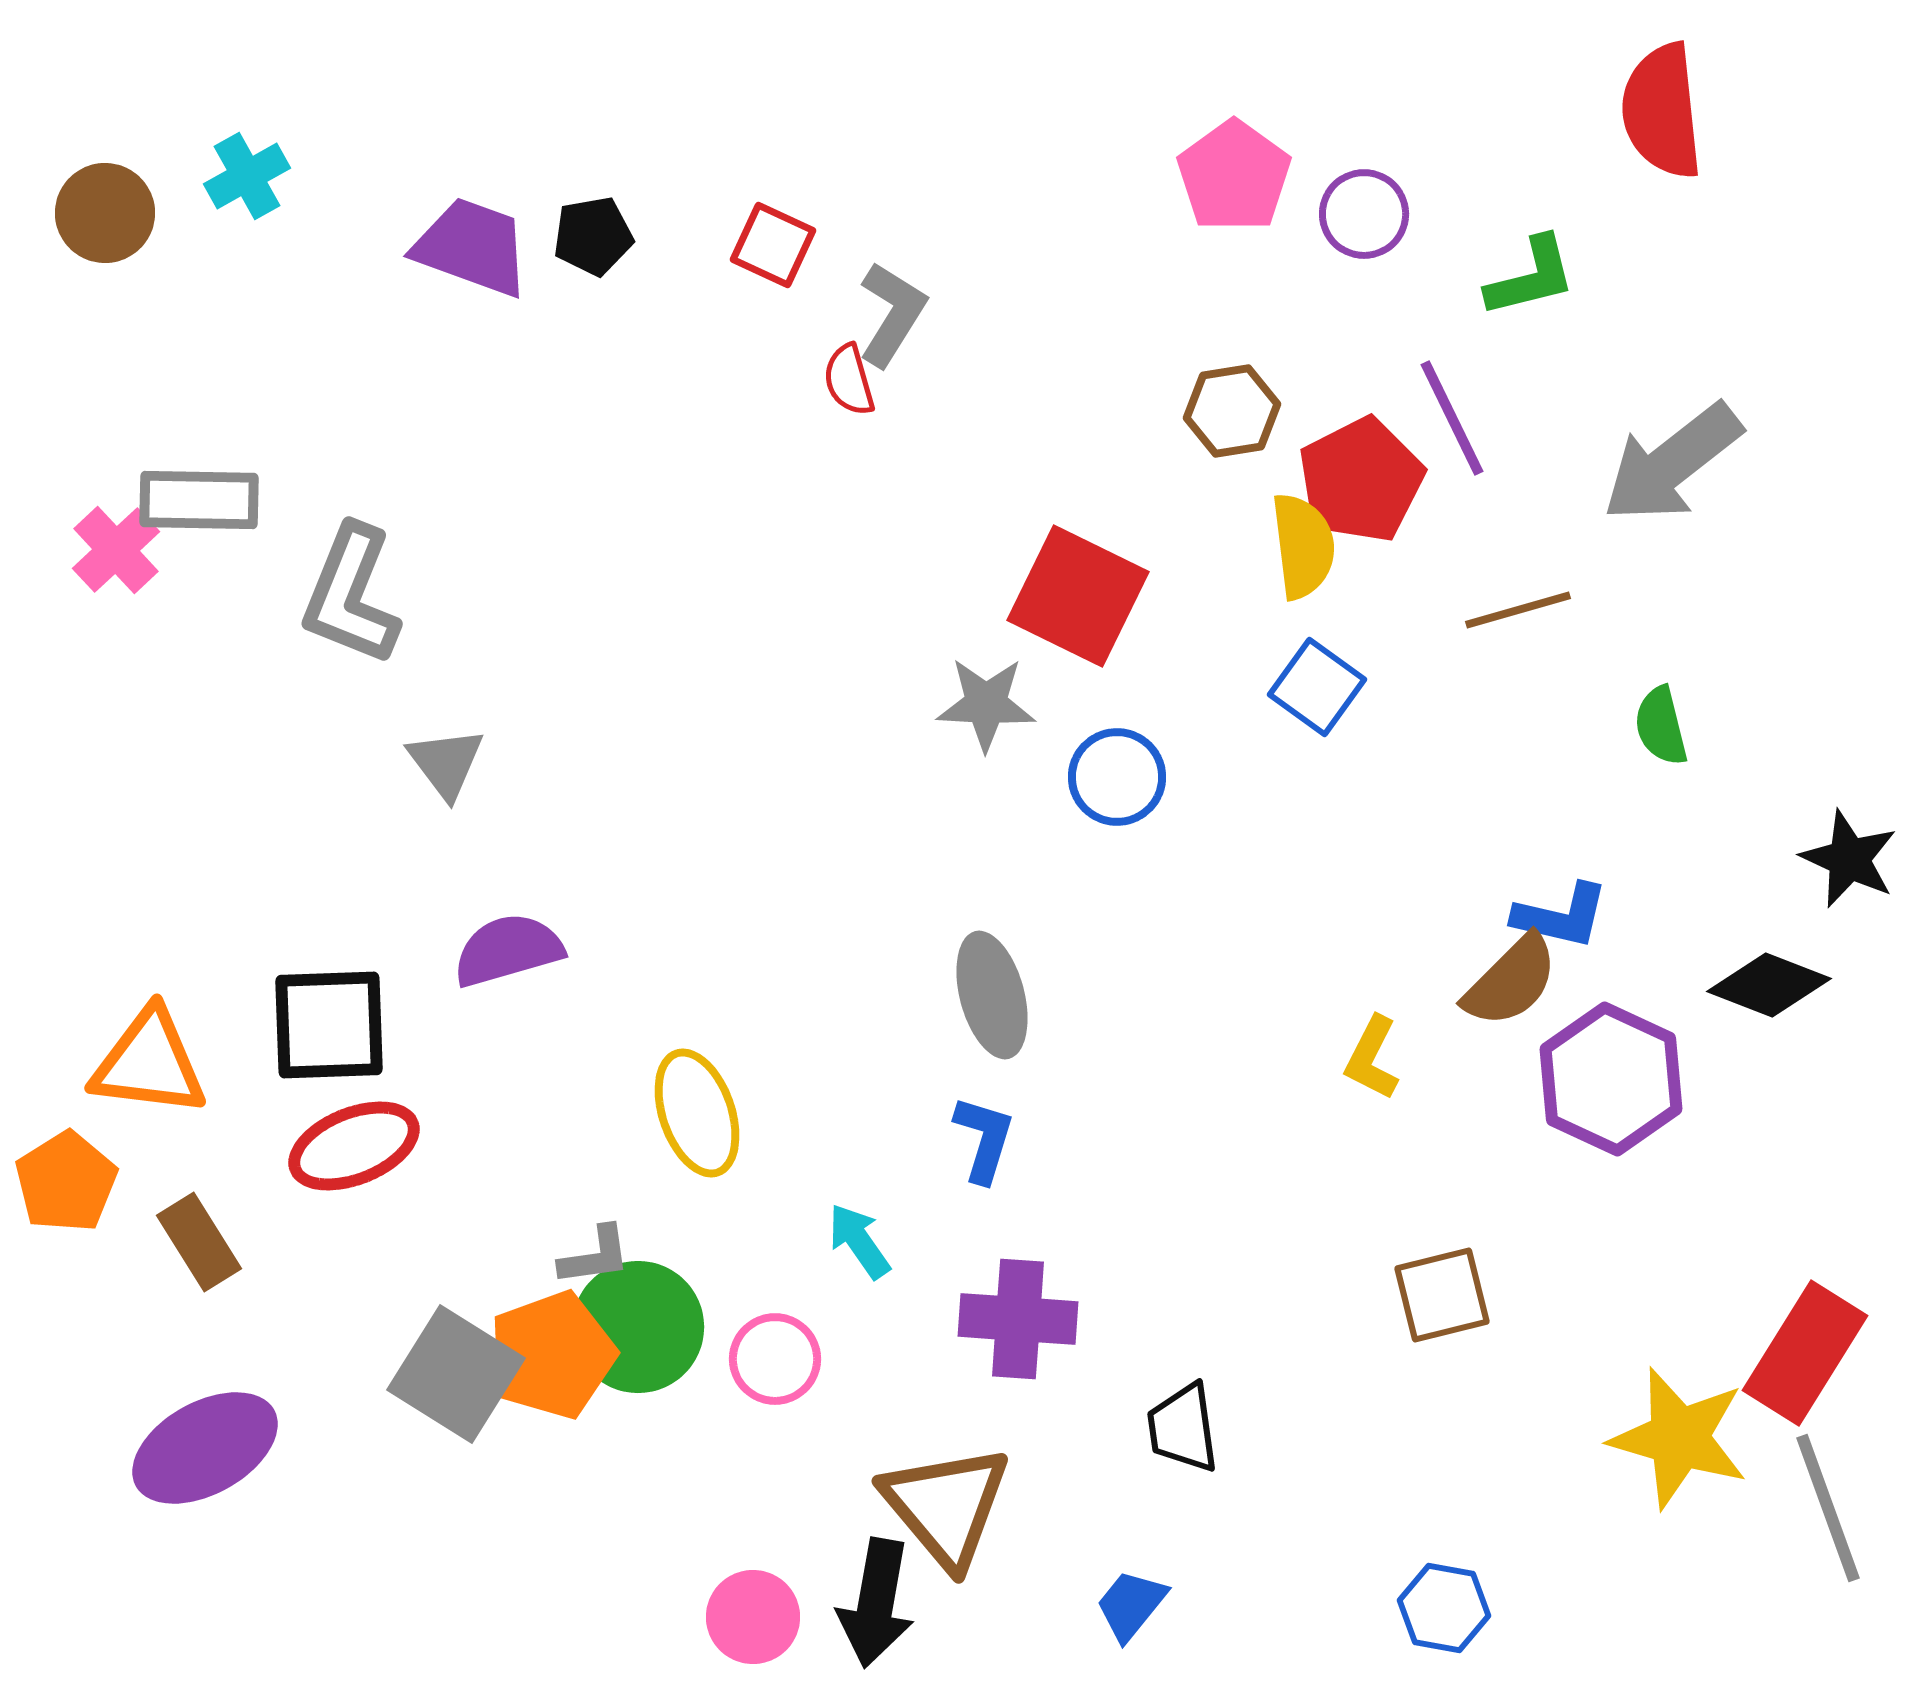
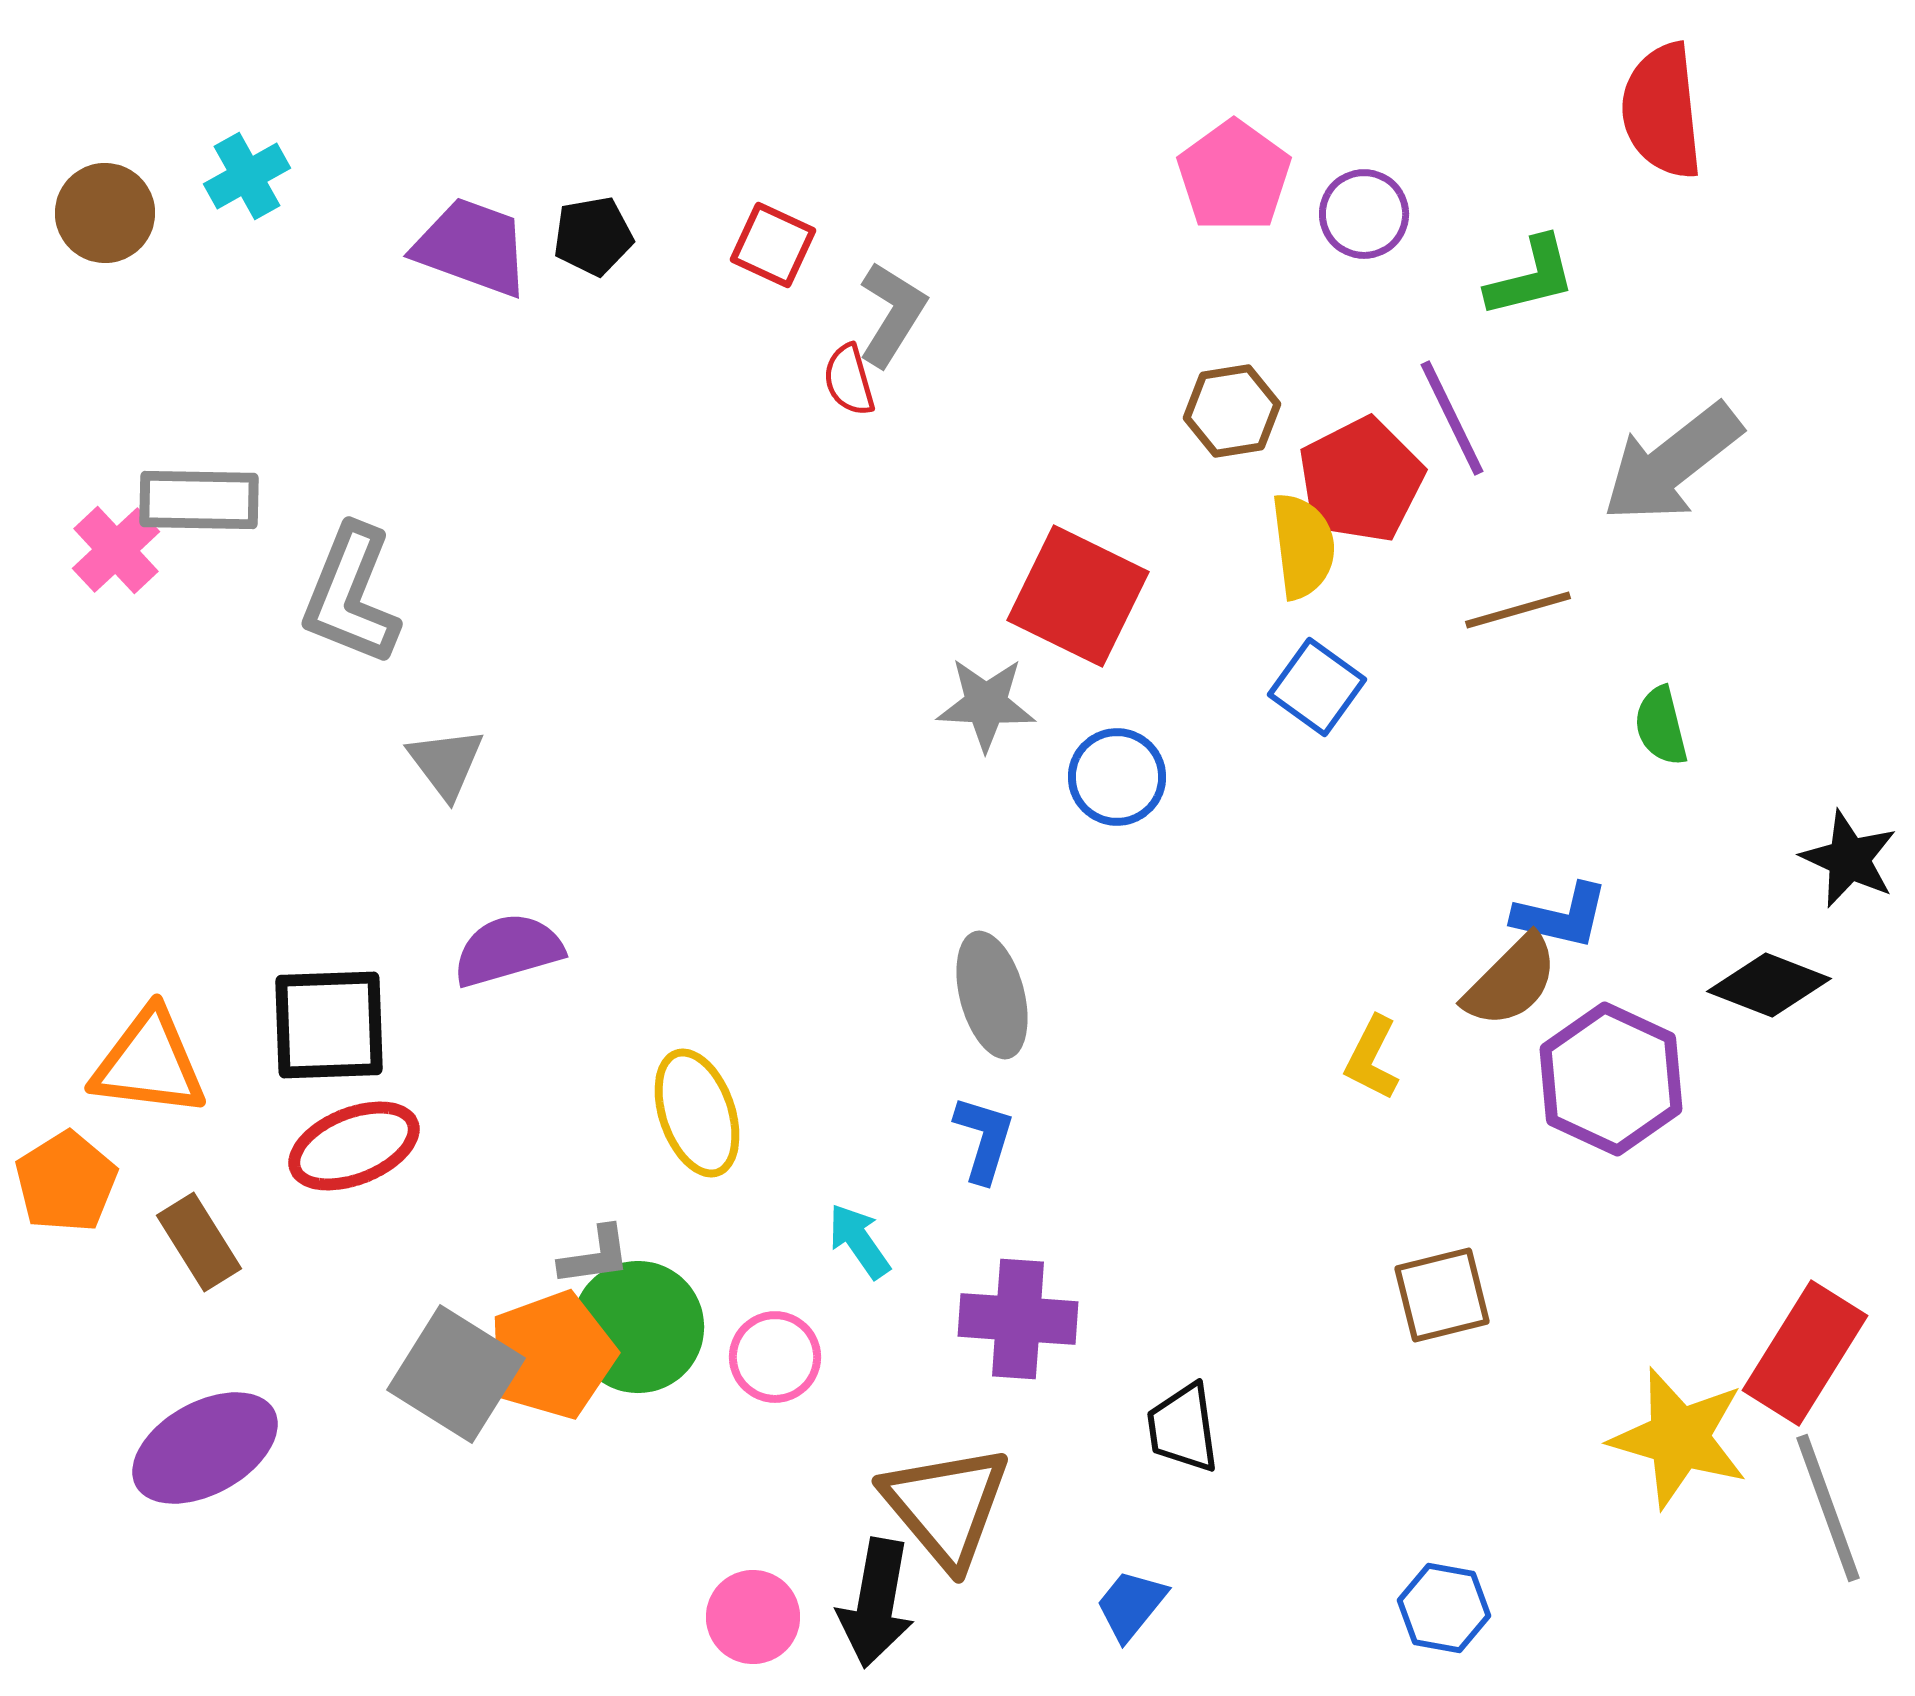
pink circle at (775, 1359): moved 2 px up
